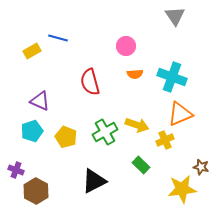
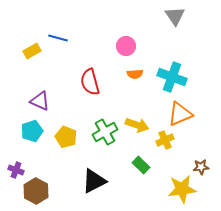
brown star: rotated 21 degrees counterclockwise
